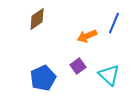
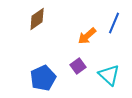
orange arrow: rotated 18 degrees counterclockwise
